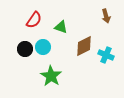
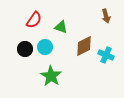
cyan circle: moved 2 px right
